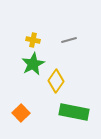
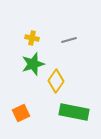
yellow cross: moved 1 px left, 2 px up
green star: rotated 10 degrees clockwise
orange square: rotated 18 degrees clockwise
